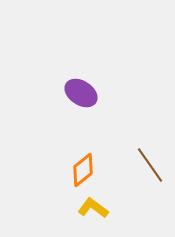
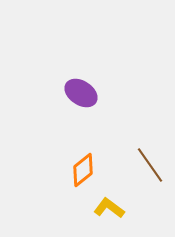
yellow L-shape: moved 16 px right
